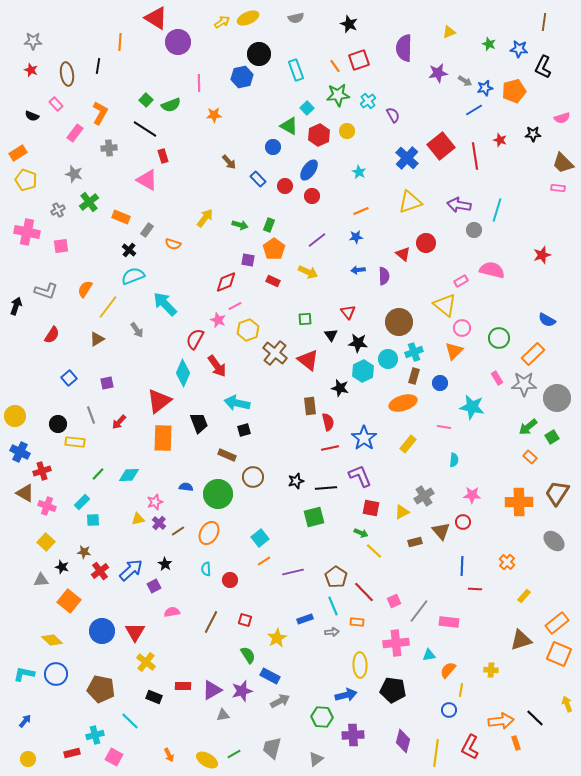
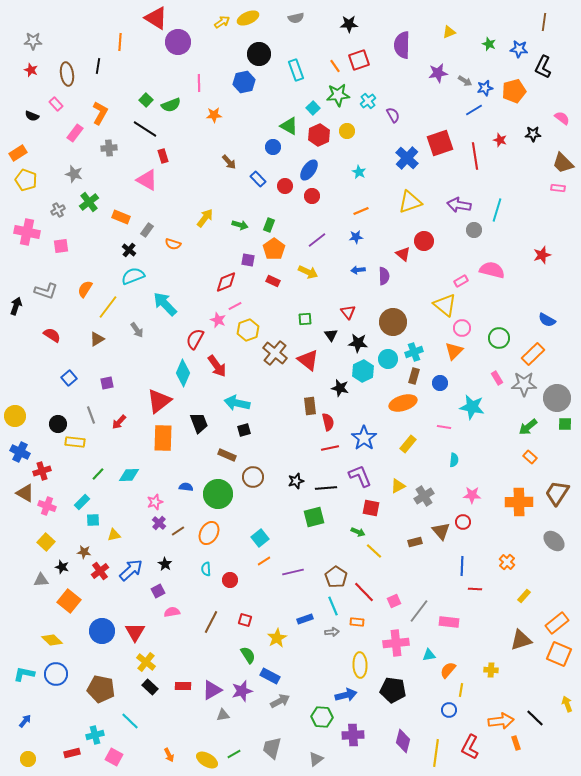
black star at (349, 24): rotated 24 degrees counterclockwise
purple semicircle at (404, 48): moved 2 px left, 3 px up
blue hexagon at (242, 77): moved 2 px right, 5 px down
cyan square at (307, 108): moved 6 px right
pink semicircle at (562, 118): rotated 126 degrees counterclockwise
red square at (441, 146): moved 1 px left, 3 px up; rotated 20 degrees clockwise
red circle at (426, 243): moved 2 px left, 2 px up
brown circle at (399, 322): moved 6 px left
red semicircle at (52, 335): rotated 90 degrees counterclockwise
green square at (552, 437): moved 13 px right, 13 px up; rotated 32 degrees clockwise
yellow triangle at (402, 512): moved 4 px left, 26 px up
yellow triangle at (138, 519): moved 24 px left, 16 px down
green arrow at (361, 533): moved 3 px left, 1 px up
purple square at (154, 586): moved 4 px right, 5 px down
black rectangle at (154, 697): moved 4 px left, 10 px up; rotated 21 degrees clockwise
